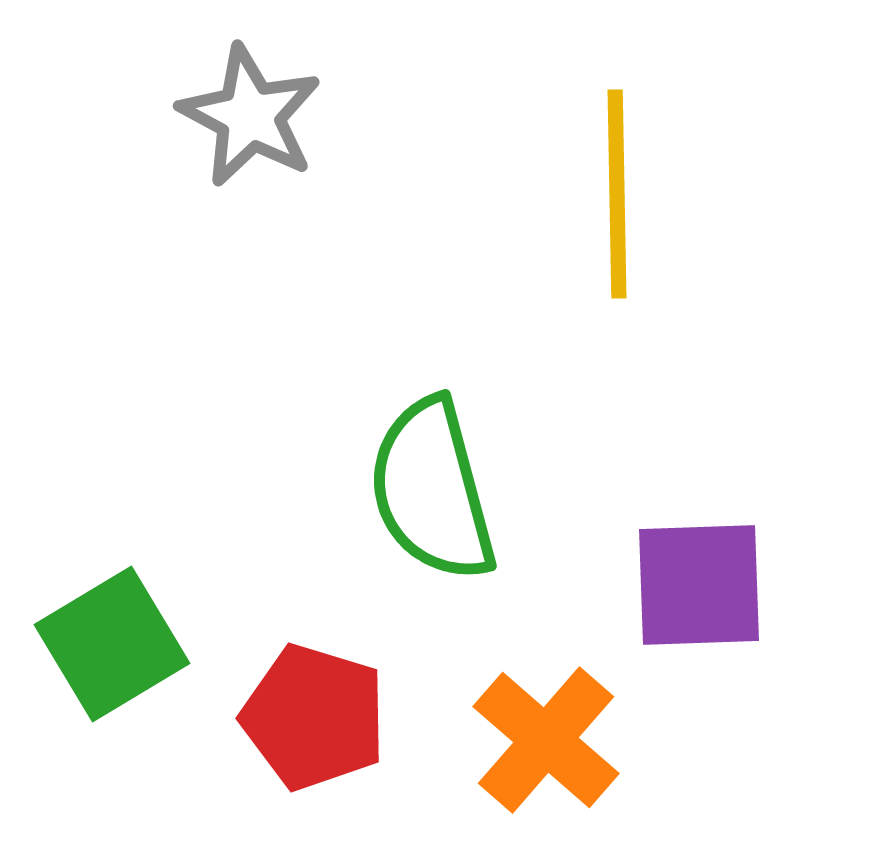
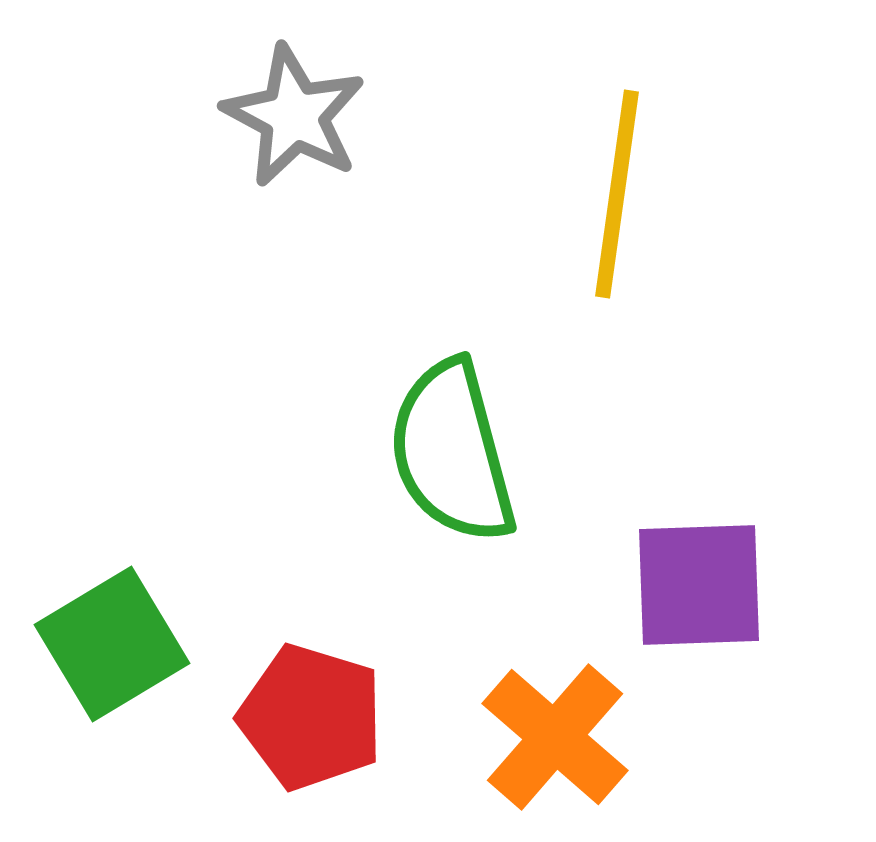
gray star: moved 44 px right
yellow line: rotated 9 degrees clockwise
green semicircle: moved 20 px right, 38 px up
red pentagon: moved 3 px left
orange cross: moved 9 px right, 3 px up
